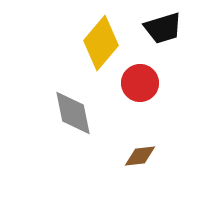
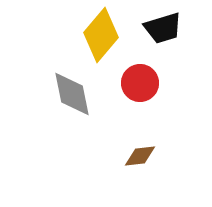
yellow diamond: moved 8 px up
gray diamond: moved 1 px left, 19 px up
